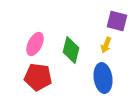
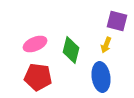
pink ellipse: rotated 40 degrees clockwise
blue ellipse: moved 2 px left, 1 px up
